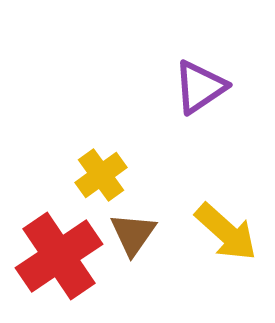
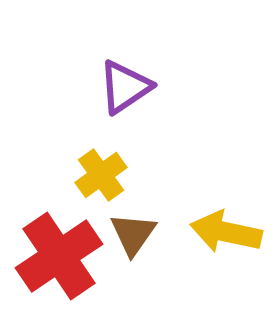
purple triangle: moved 75 px left
yellow arrow: rotated 150 degrees clockwise
